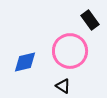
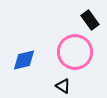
pink circle: moved 5 px right, 1 px down
blue diamond: moved 1 px left, 2 px up
